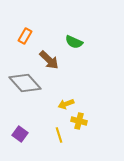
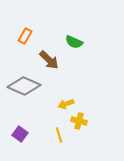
gray diamond: moved 1 px left, 3 px down; rotated 24 degrees counterclockwise
